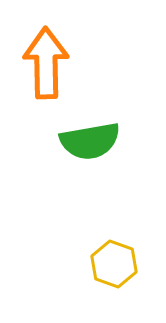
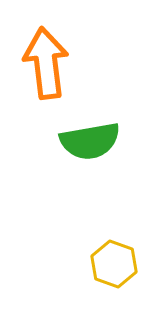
orange arrow: rotated 6 degrees counterclockwise
